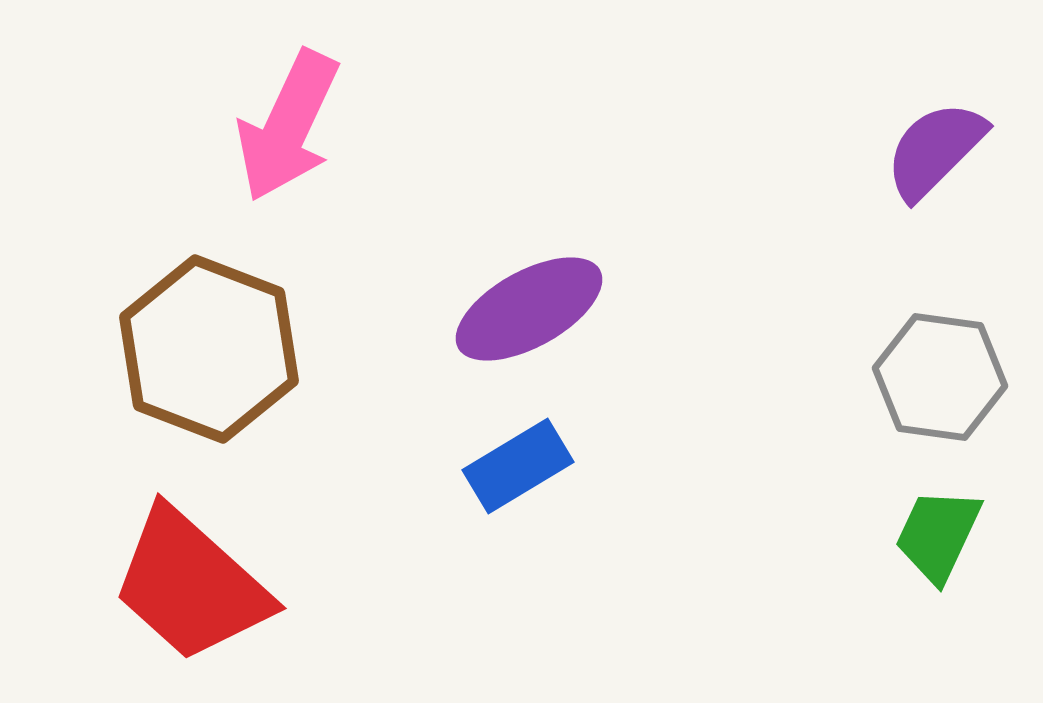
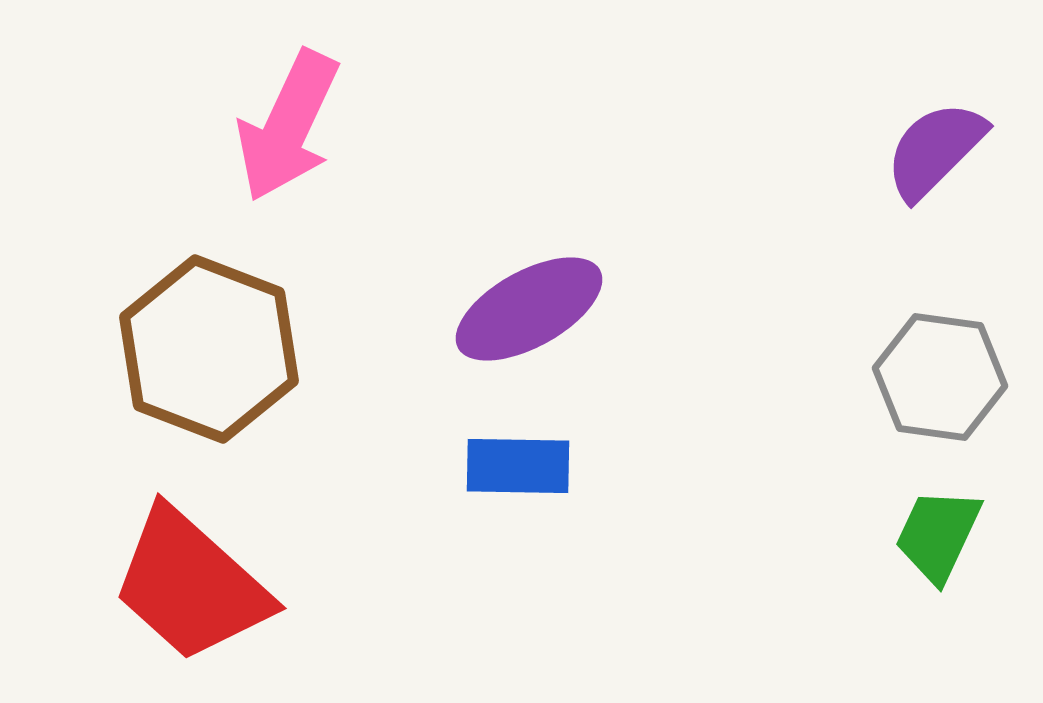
blue rectangle: rotated 32 degrees clockwise
